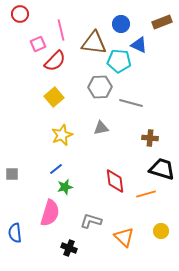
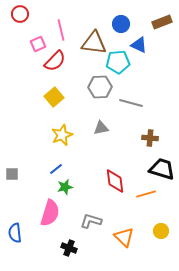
cyan pentagon: moved 1 px left, 1 px down; rotated 10 degrees counterclockwise
